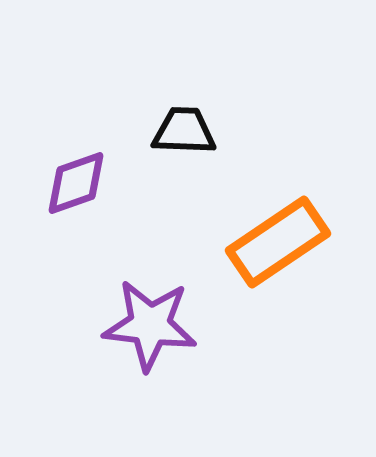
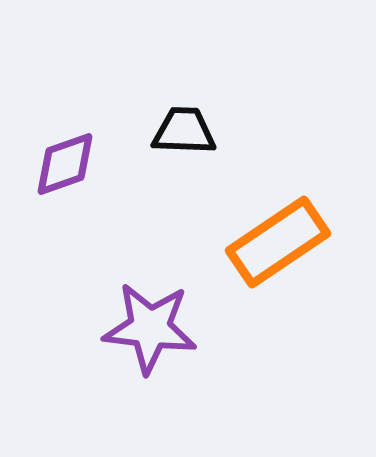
purple diamond: moved 11 px left, 19 px up
purple star: moved 3 px down
